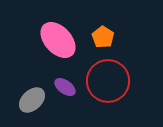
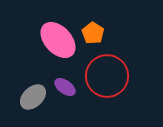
orange pentagon: moved 10 px left, 4 px up
red circle: moved 1 px left, 5 px up
gray ellipse: moved 1 px right, 3 px up
